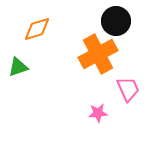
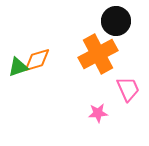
orange diamond: moved 31 px down
